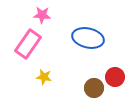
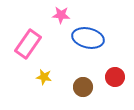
pink star: moved 19 px right
brown circle: moved 11 px left, 1 px up
